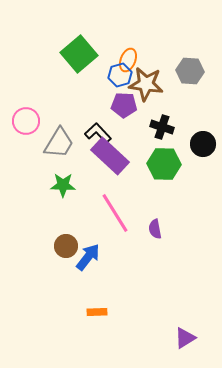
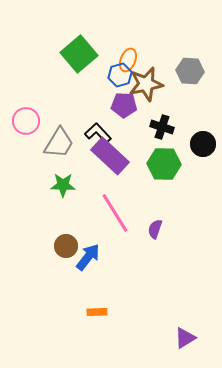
brown star: rotated 20 degrees counterclockwise
purple semicircle: rotated 30 degrees clockwise
